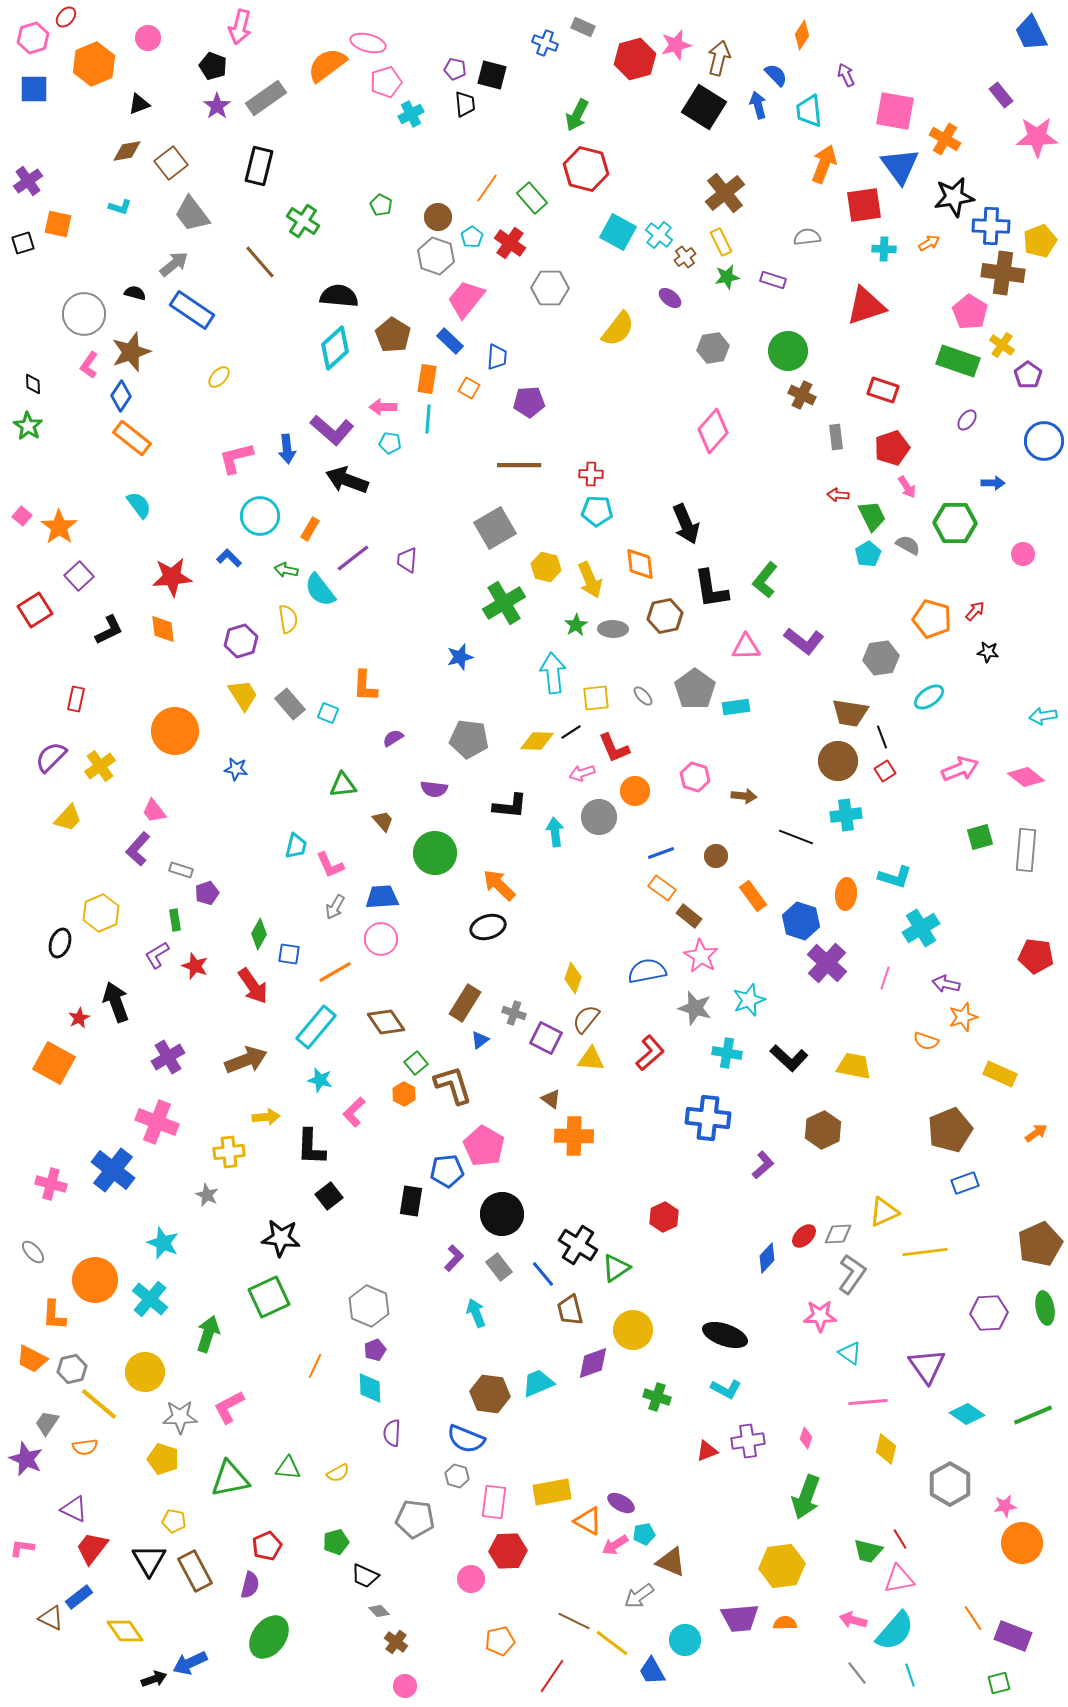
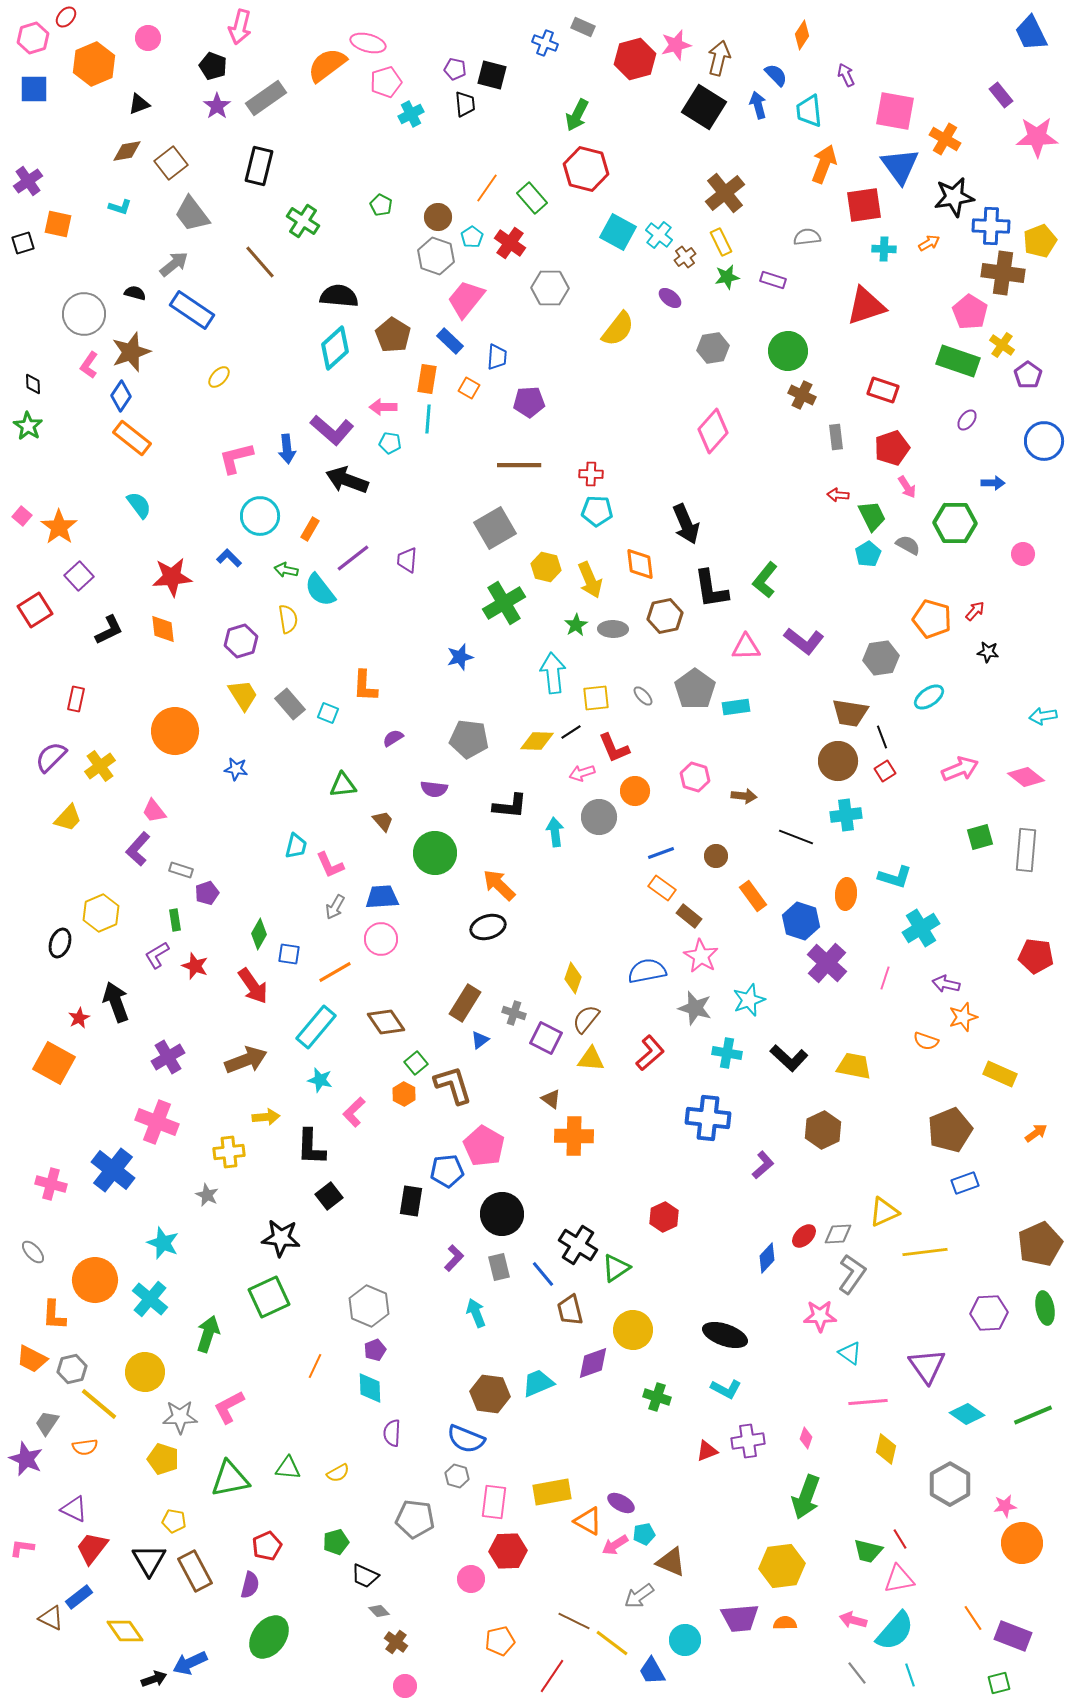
gray rectangle at (499, 1267): rotated 24 degrees clockwise
